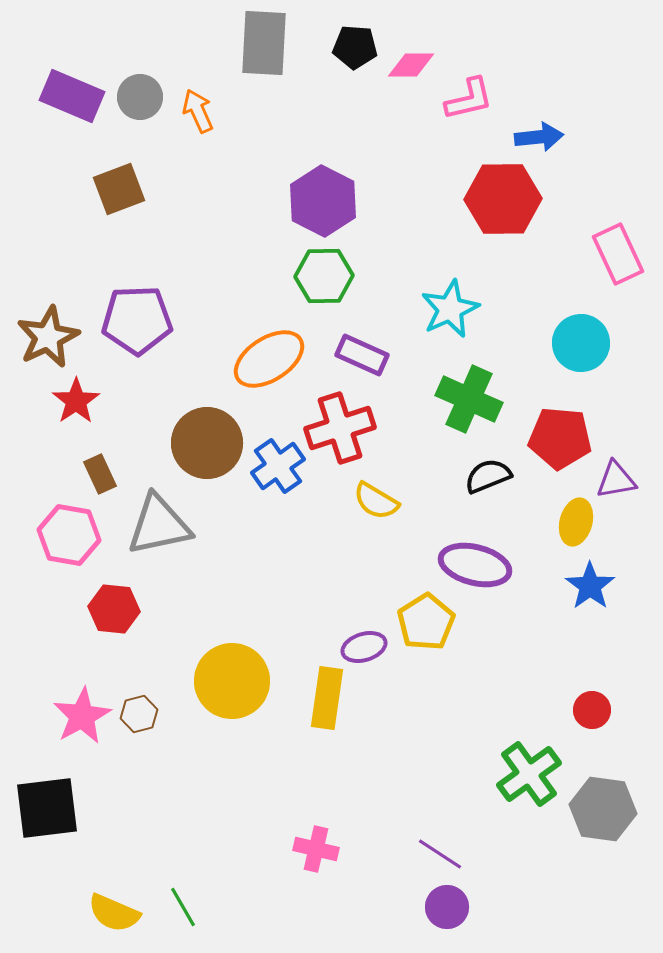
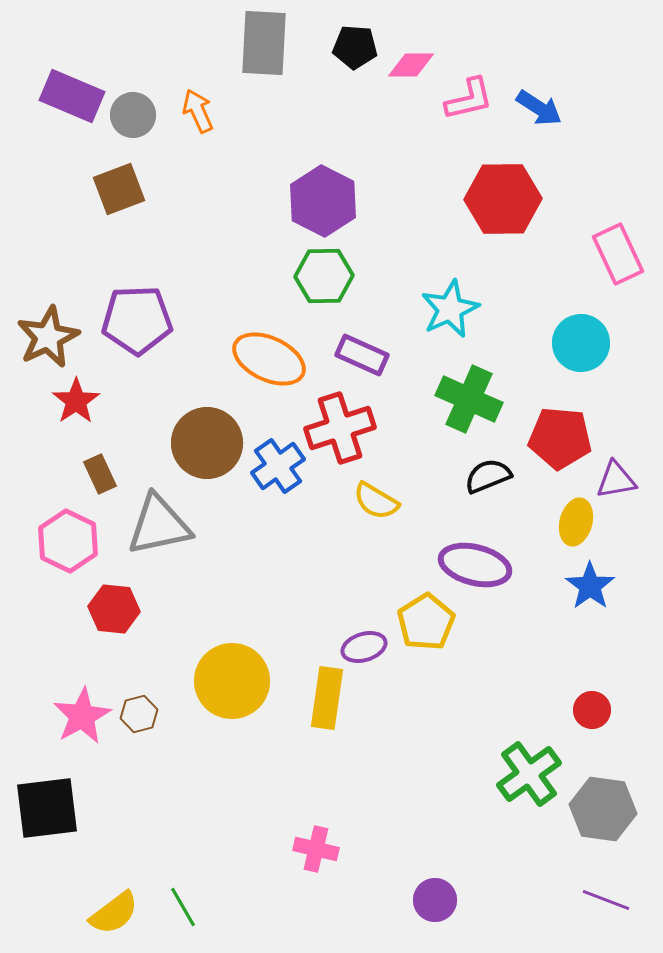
gray circle at (140, 97): moved 7 px left, 18 px down
blue arrow at (539, 137): moved 29 px up; rotated 39 degrees clockwise
orange ellipse at (269, 359): rotated 58 degrees clockwise
pink hexagon at (69, 535): moved 1 px left, 6 px down; rotated 16 degrees clockwise
purple line at (440, 854): moved 166 px right, 46 px down; rotated 12 degrees counterclockwise
purple circle at (447, 907): moved 12 px left, 7 px up
yellow semicircle at (114, 913): rotated 60 degrees counterclockwise
